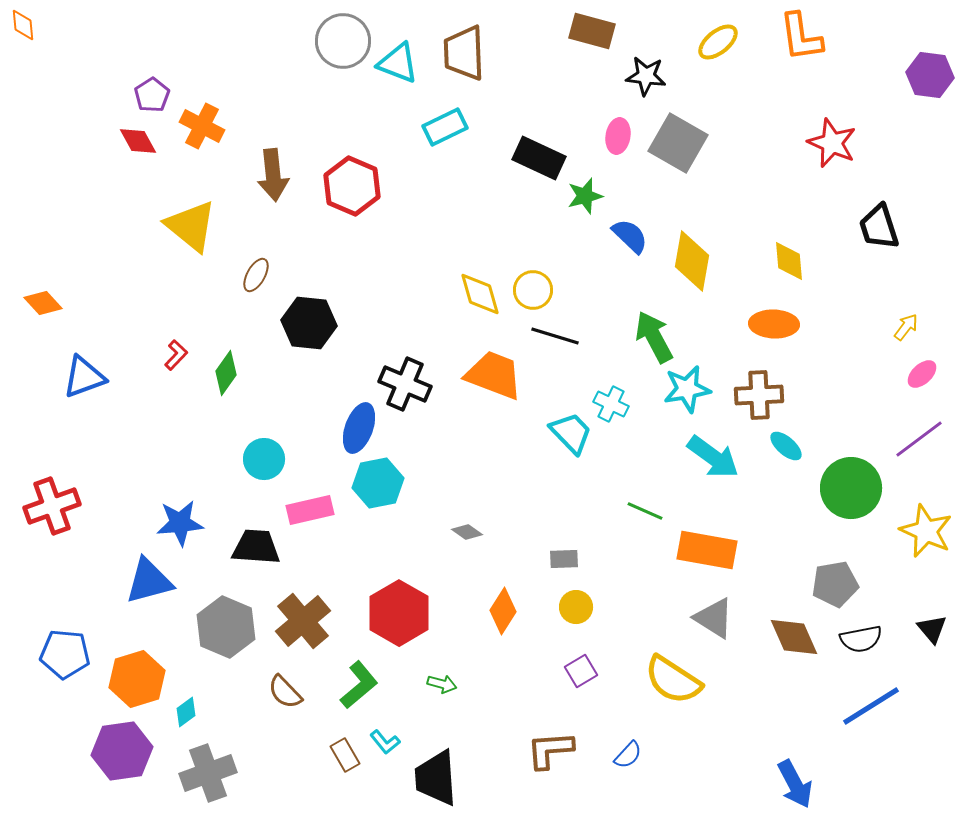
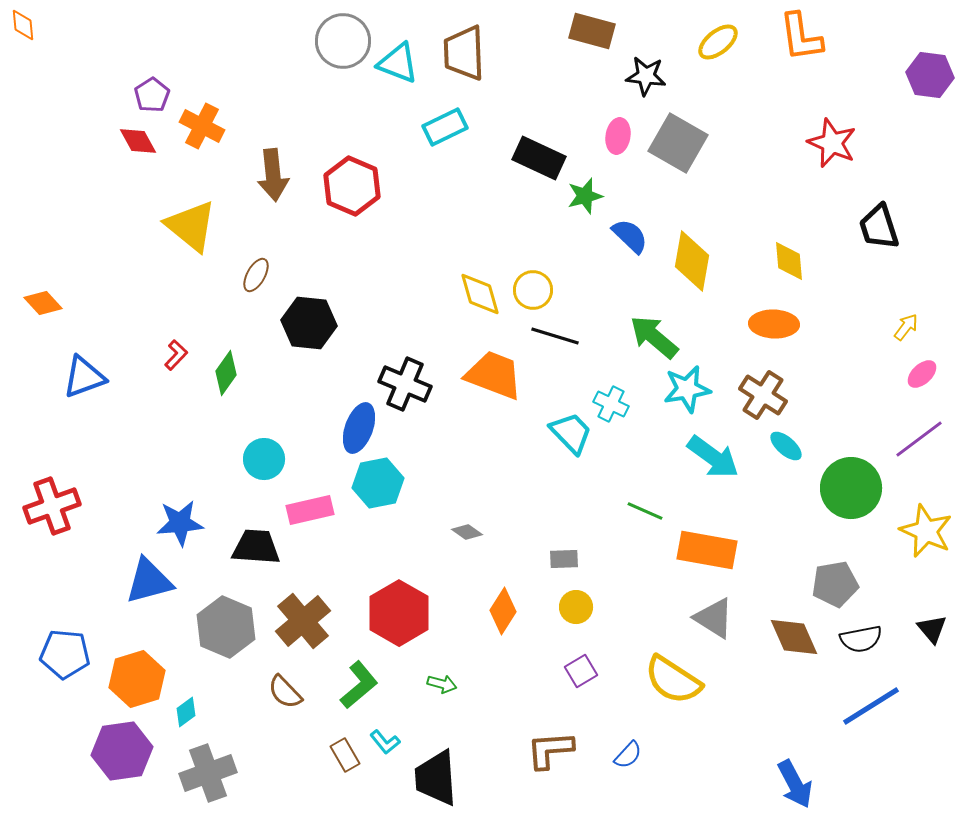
green arrow at (654, 337): rotated 22 degrees counterclockwise
brown cross at (759, 395): moved 4 px right; rotated 36 degrees clockwise
